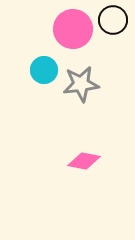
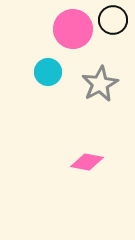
cyan circle: moved 4 px right, 2 px down
gray star: moved 19 px right; rotated 21 degrees counterclockwise
pink diamond: moved 3 px right, 1 px down
